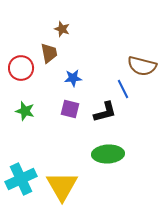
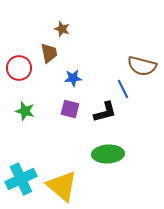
red circle: moved 2 px left
yellow triangle: rotated 20 degrees counterclockwise
